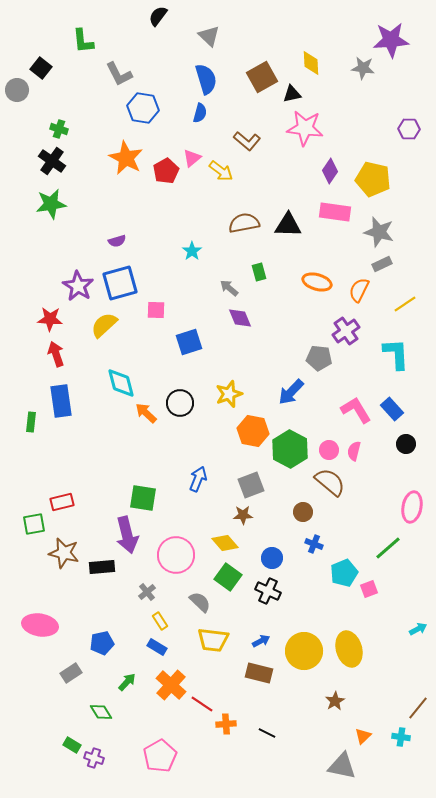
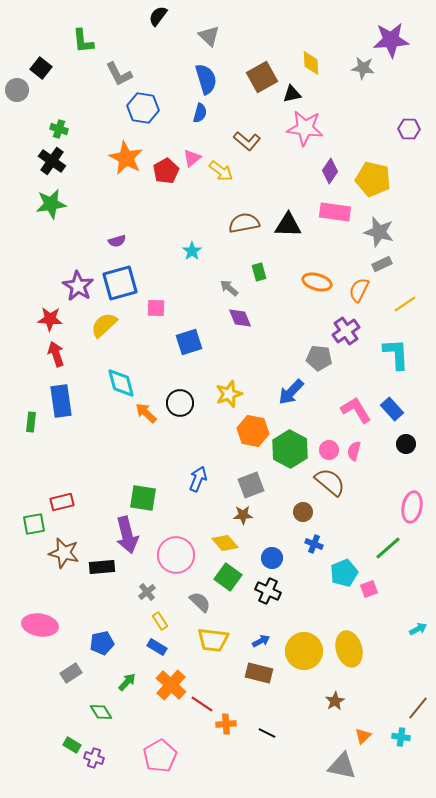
pink square at (156, 310): moved 2 px up
